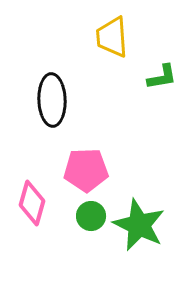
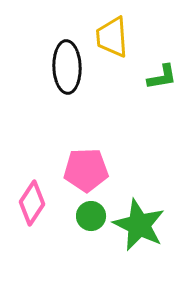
black ellipse: moved 15 px right, 33 px up
pink diamond: rotated 18 degrees clockwise
